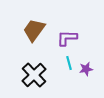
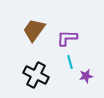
cyan line: moved 1 px right, 1 px up
purple star: moved 7 px down
black cross: moved 2 px right; rotated 20 degrees counterclockwise
